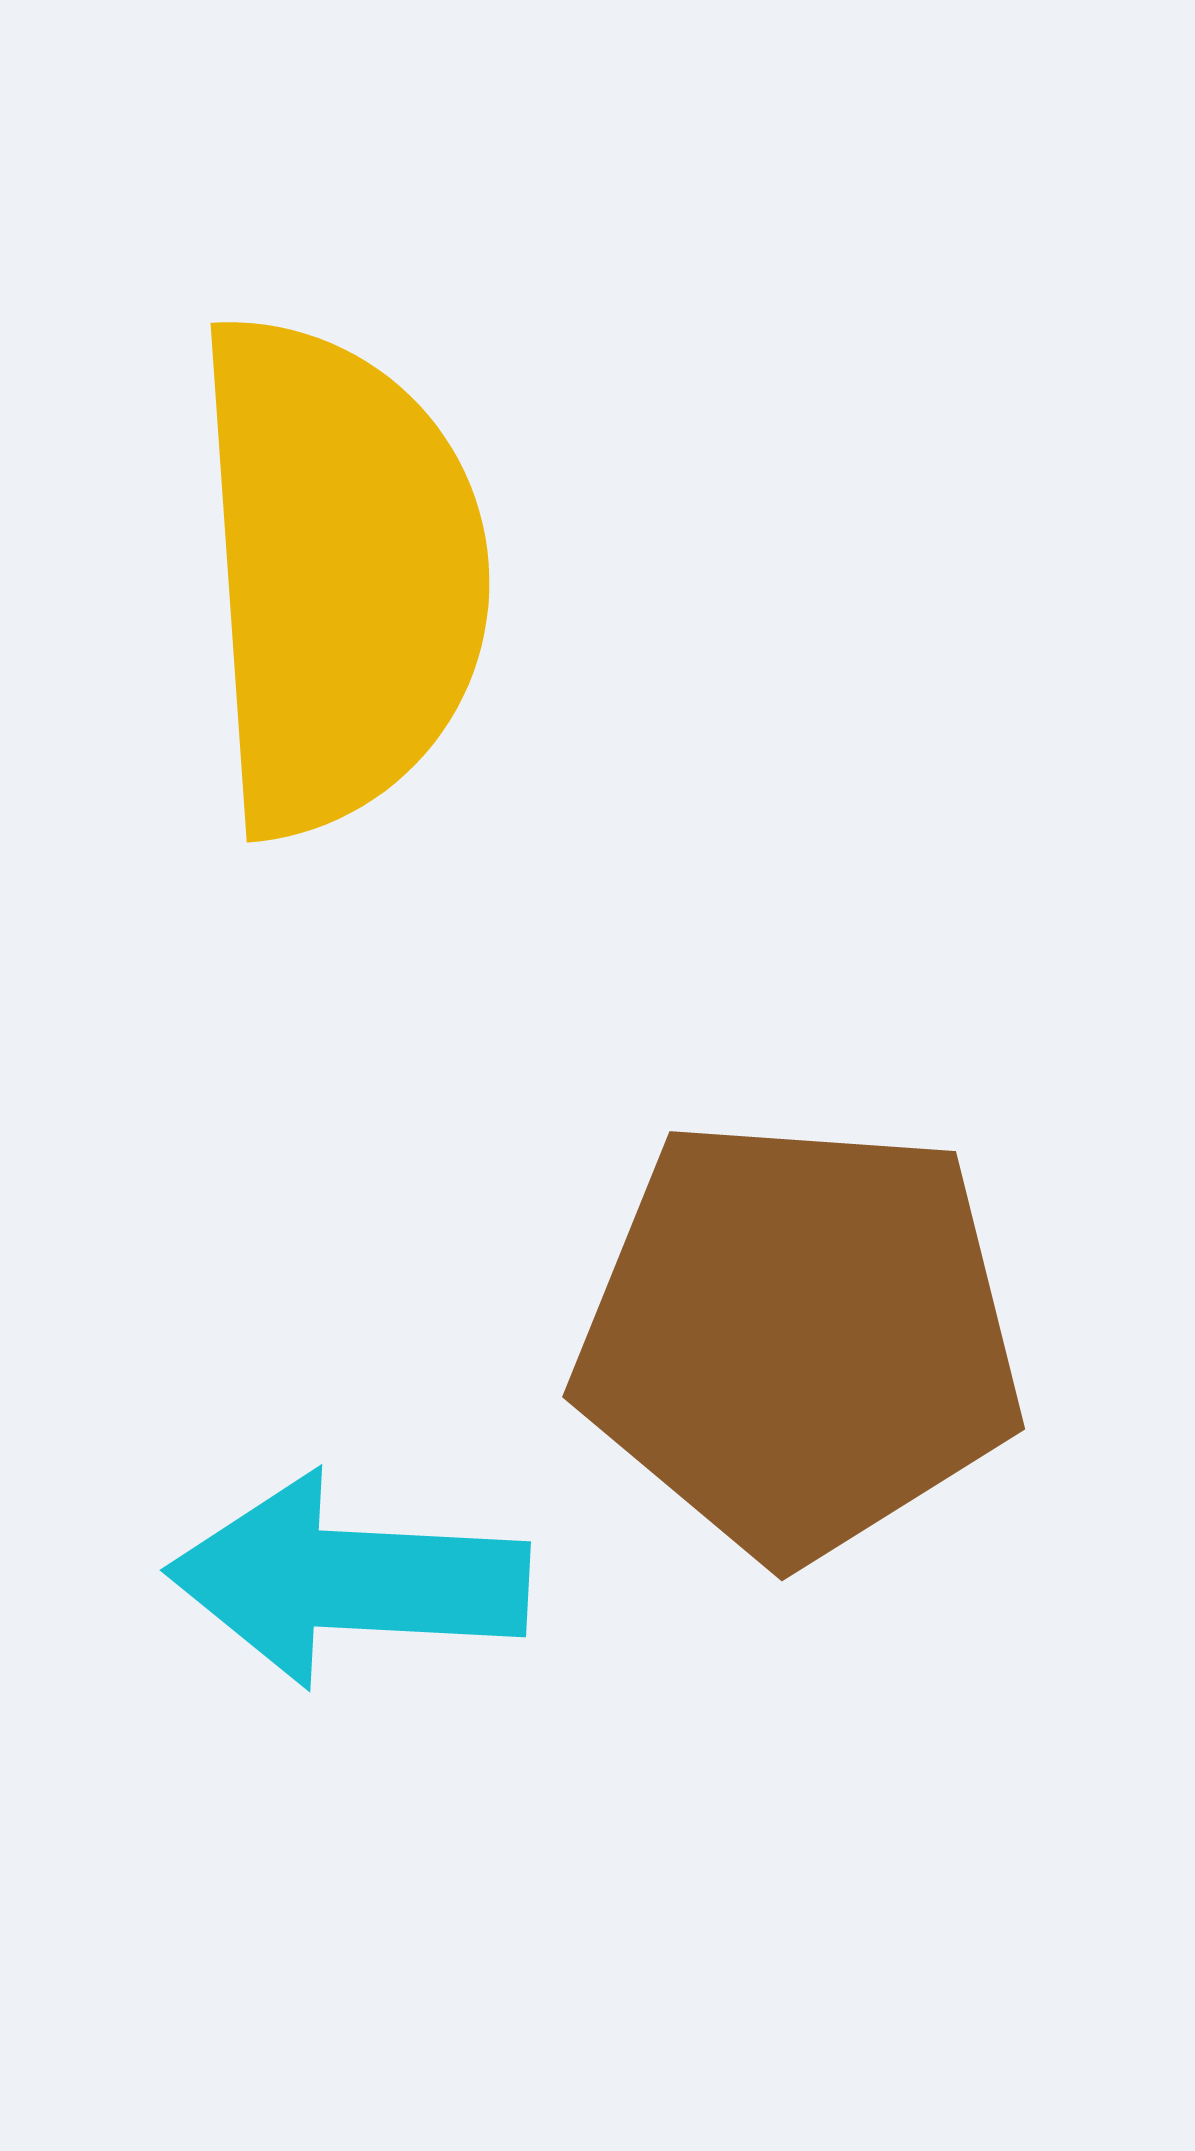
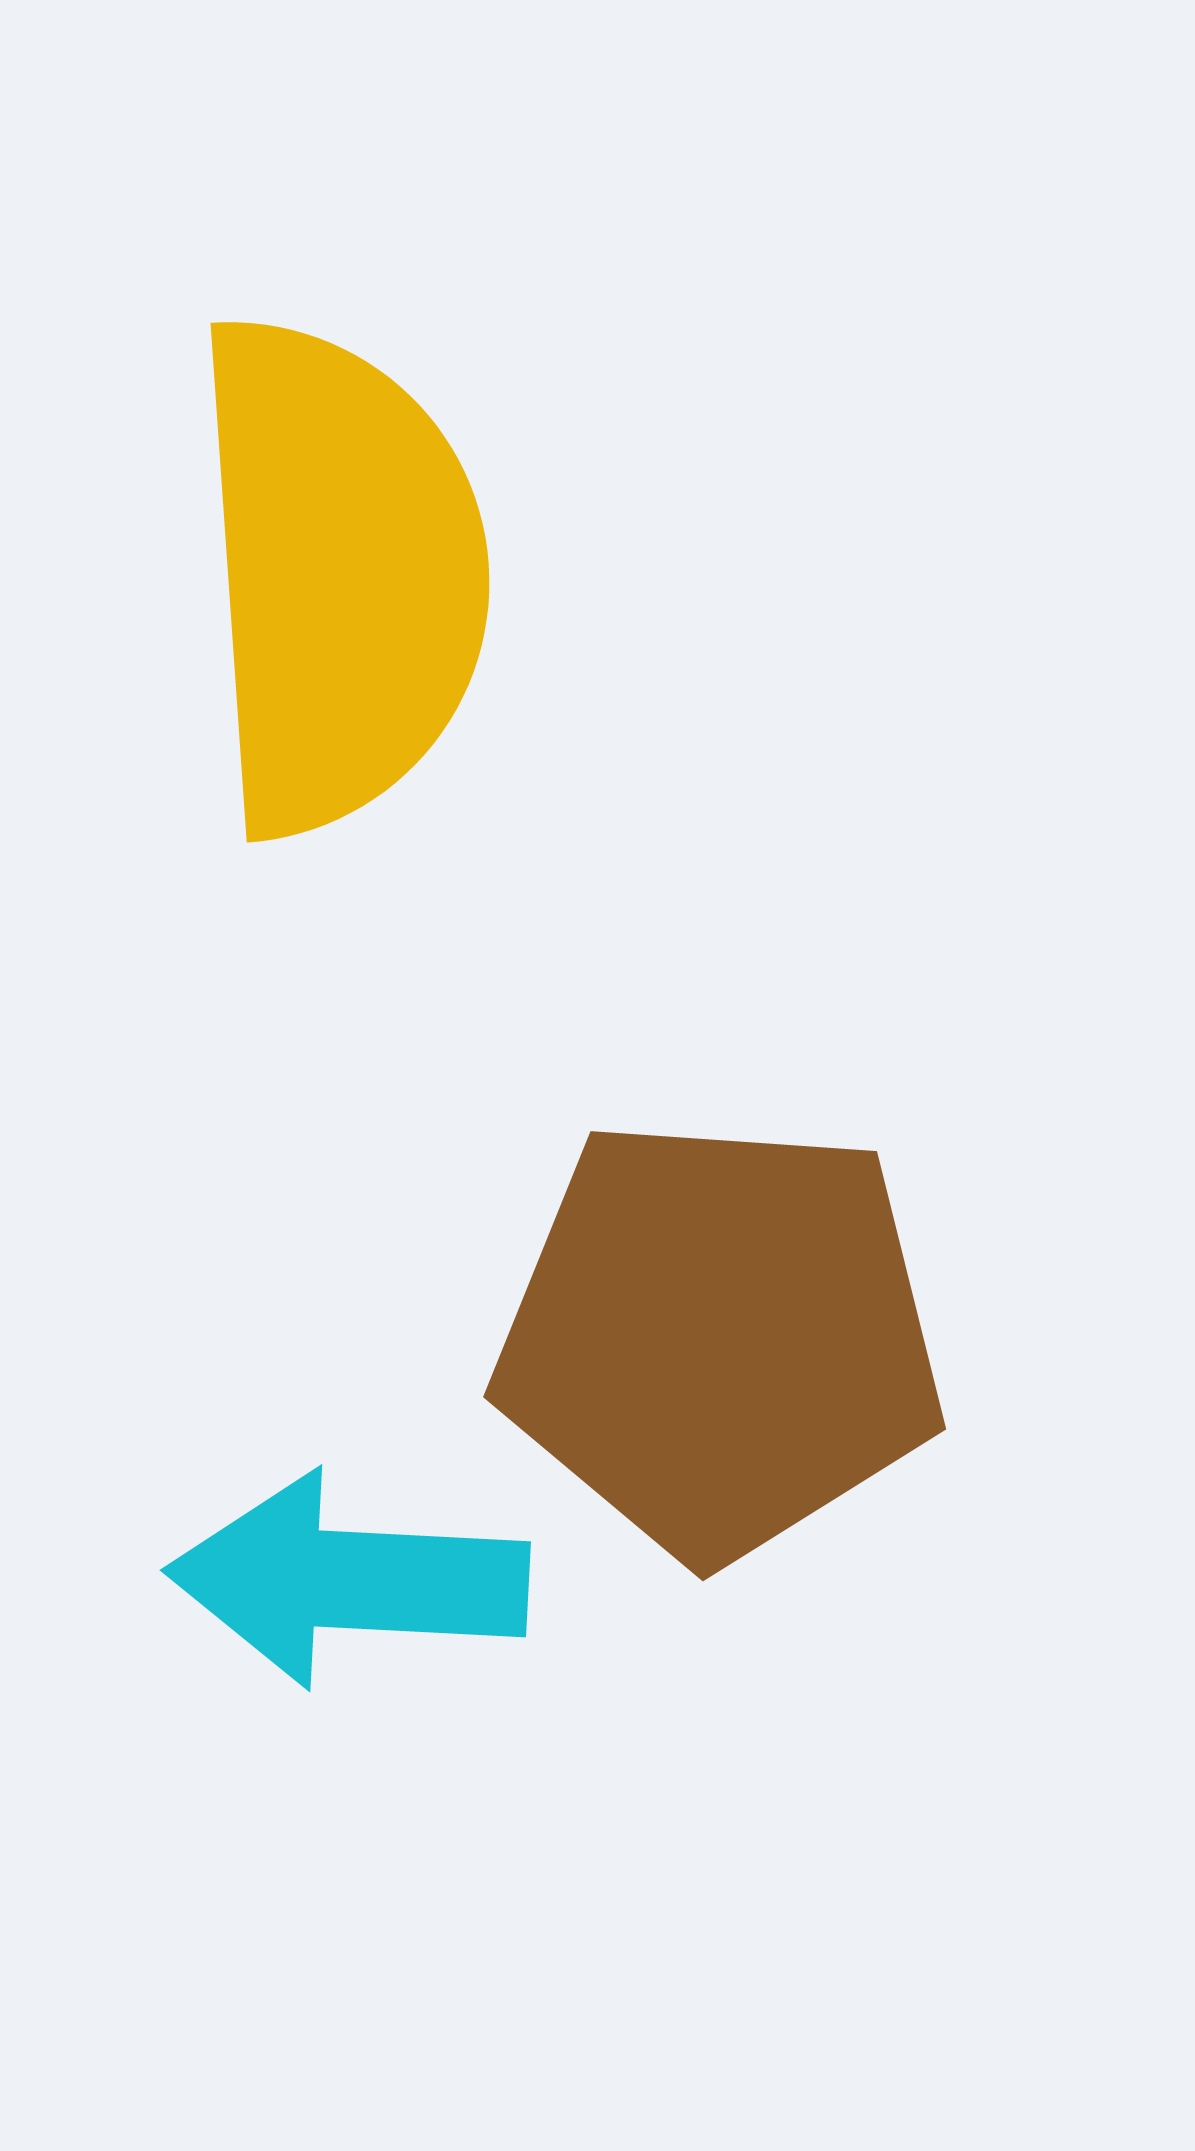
brown pentagon: moved 79 px left
